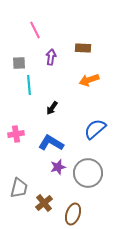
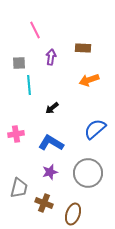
black arrow: rotated 16 degrees clockwise
purple star: moved 8 px left, 5 px down
brown cross: rotated 30 degrees counterclockwise
